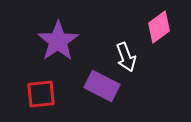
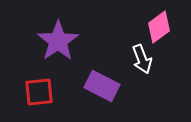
white arrow: moved 16 px right, 2 px down
red square: moved 2 px left, 2 px up
